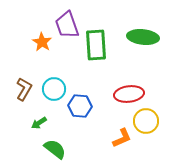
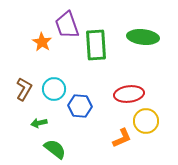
green arrow: rotated 21 degrees clockwise
